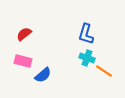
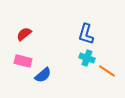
orange line: moved 3 px right
